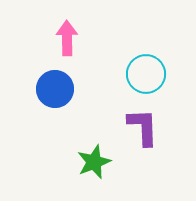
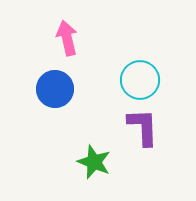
pink arrow: rotated 12 degrees counterclockwise
cyan circle: moved 6 px left, 6 px down
green star: rotated 28 degrees counterclockwise
